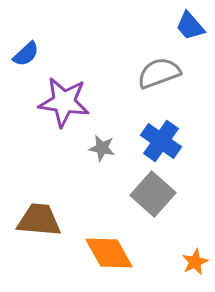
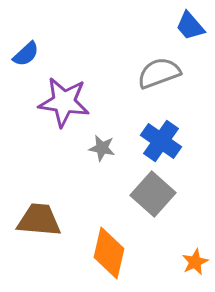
orange diamond: rotated 42 degrees clockwise
